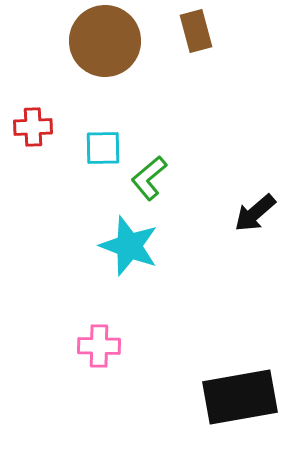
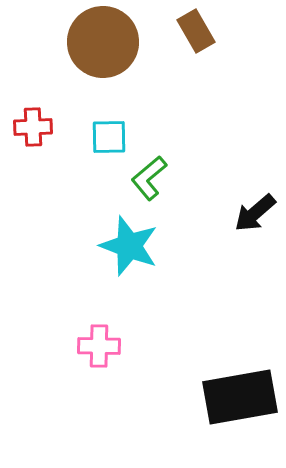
brown rectangle: rotated 15 degrees counterclockwise
brown circle: moved 2 px left, 1 px down
cyan square: moved 6 px right, 11 px up
